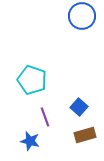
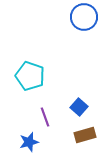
blue circle: moved 2 px right, 1 px down
cyan pentagon: moved 2 px left, 4 px up
blue star: moved 1 px left, 1 px down; rotated 30 degrees counterclockwise
